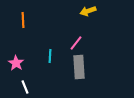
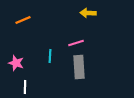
yellow arrow: moved 2 px down; rotated 21 degrees clockwise
orange line: rotated 70 degrees clockwise
pink line: rotated 35 degrees clockwise
pink star: rotated 14 degrees counterclockwise
white line: rotated 24 degrees clockwise
